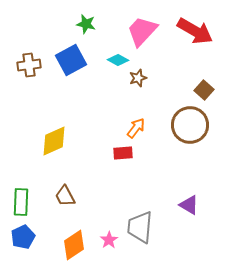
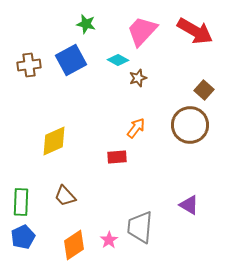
red rectangle: moved 6 px left, 4 px down
brown trapezoid: rotated 15 degrees counterclockwise
